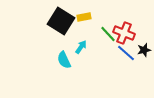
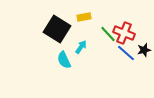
black square: moved 4 px left, 8 px down
